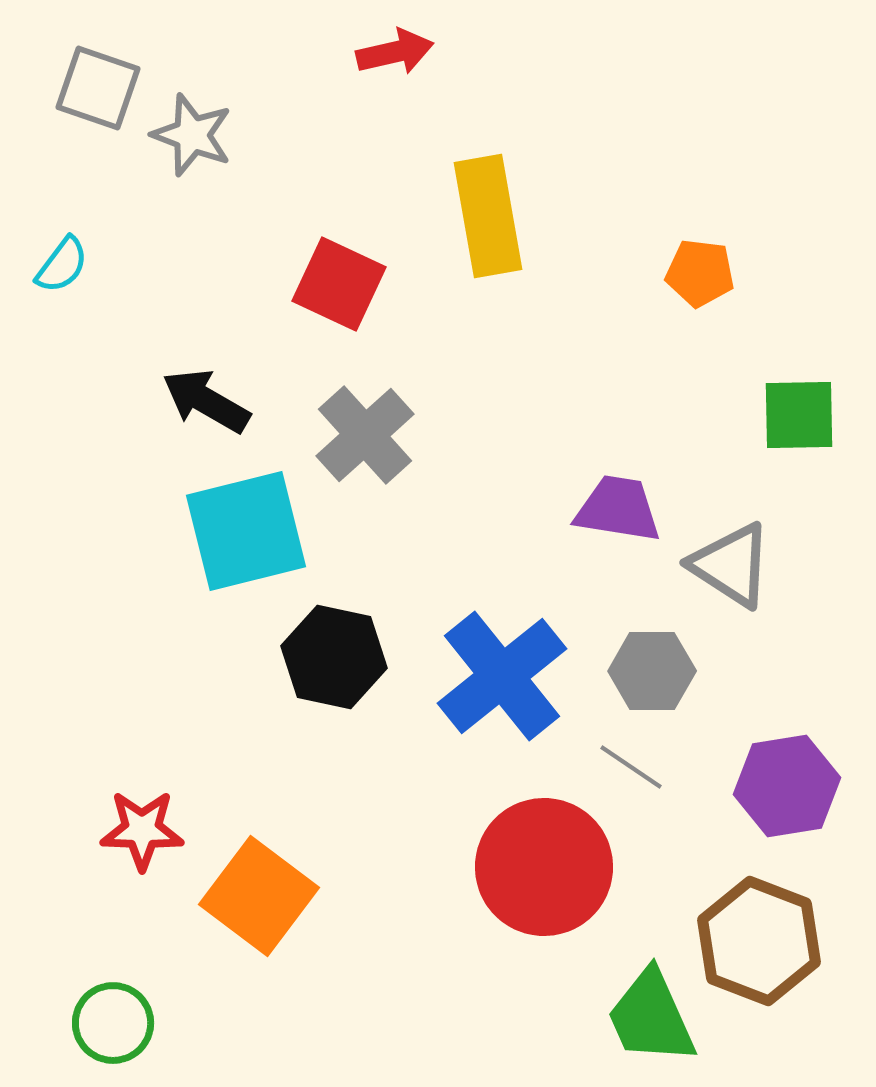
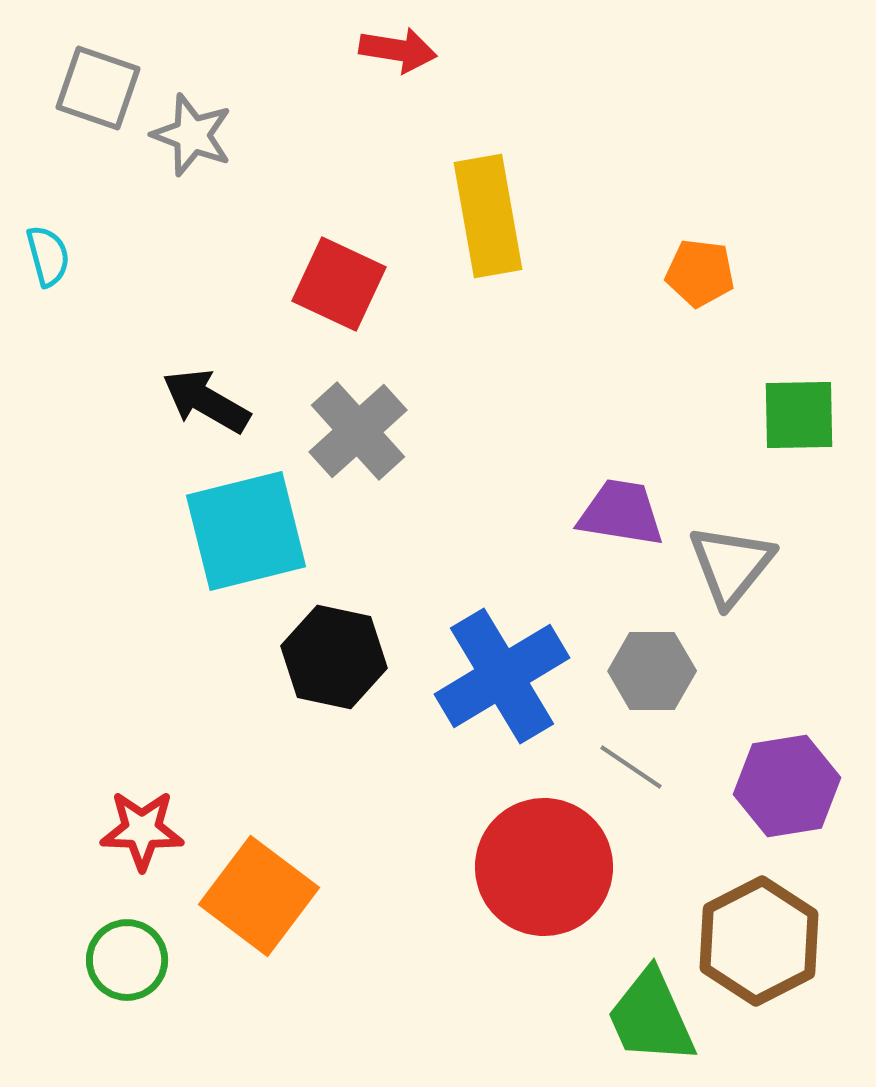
red arrow: moved 3 px right, 2 px up; rotated 22 degrees clockwise
cyan semicircle: moved 14 px left, 9 px up; rotated 52 degrees counterclockwise
gray cross: moved 7 px left, 4 px up
purple trapezoid: moved 3 px right, 4 px down
gray triangle: rotated 36 degrees clockwise
blue cross: rotated 8 degrees clockwise
brown hexagon: rotated 12 degrees clockwise
green circle: moved 14 px right, 63 px up
